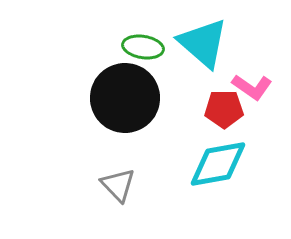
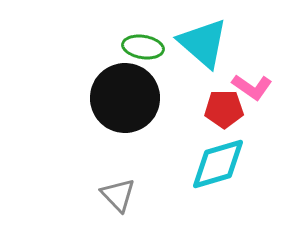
cyan diamond: rotated 6 degrees counterclockwise
gray triangle: moved 10 px down
